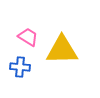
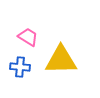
yellow triangle: moved 1 px left, 10 px down
